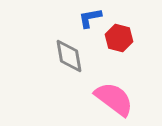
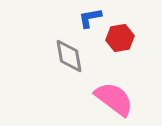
red hexagon: moved 1 px right; rotated 24 degrees counterclockwise
